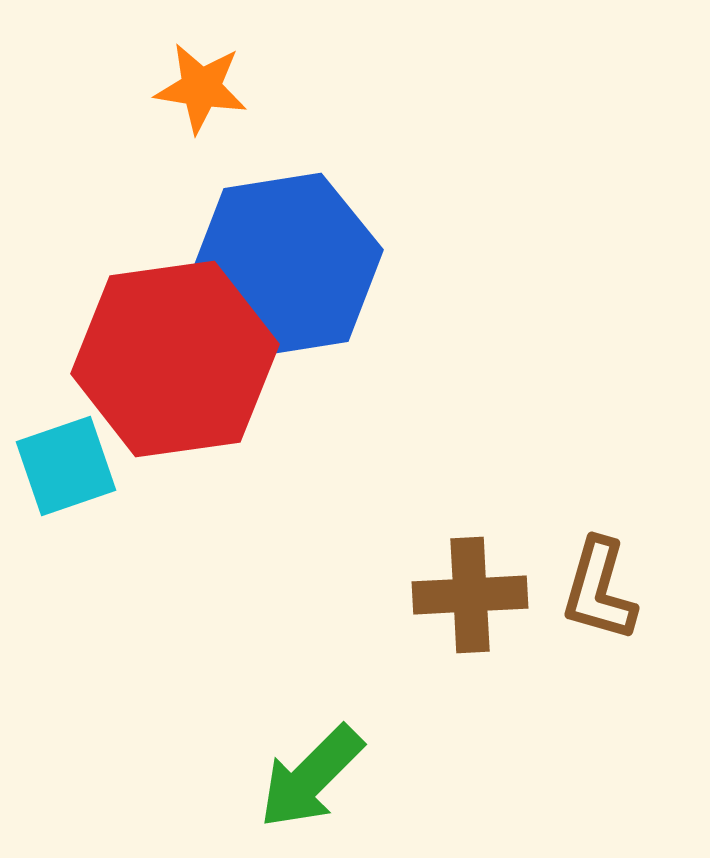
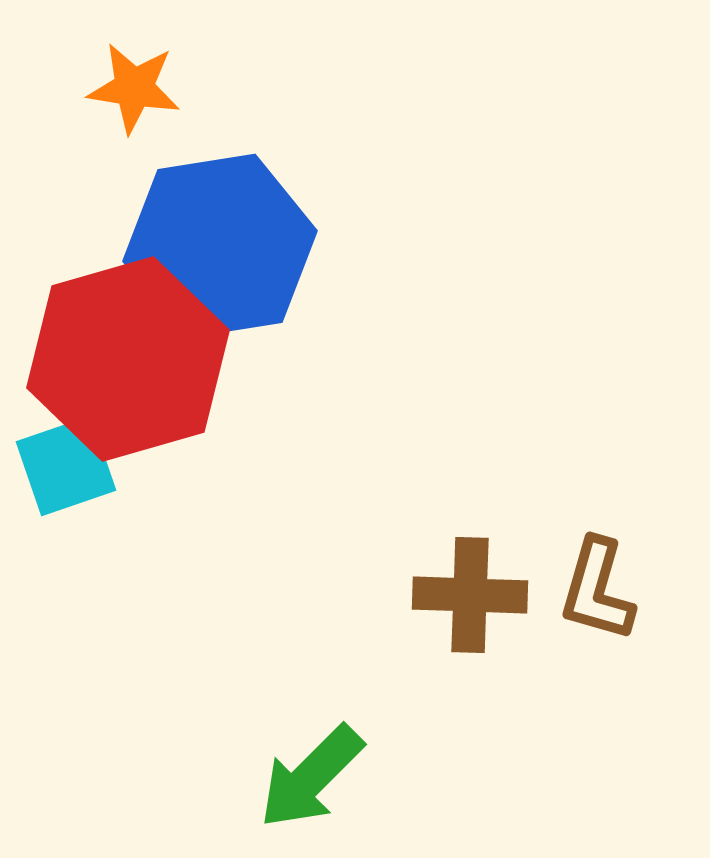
orange star: moved 67 px left
blue hexagon: moved 66 px left, 19 px up
red hexagon: moved 47 px left; rotated 8 degrees counterclockwise
brown L-shape: moved 2 px left
brown cross: rotated 5 degrees clockwise
